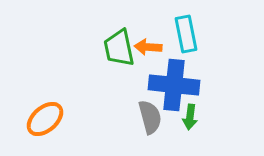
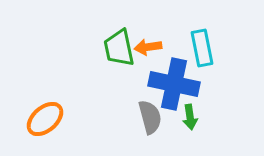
cyan rectangle: moved 16 px right, 14 px down
orange arrow: rotated 12 degrees counterclockwise
blue cross: moved 1 px up; rotated 6 degrees clockwise
green arrow: rotated 15 degrees counterclockwise
